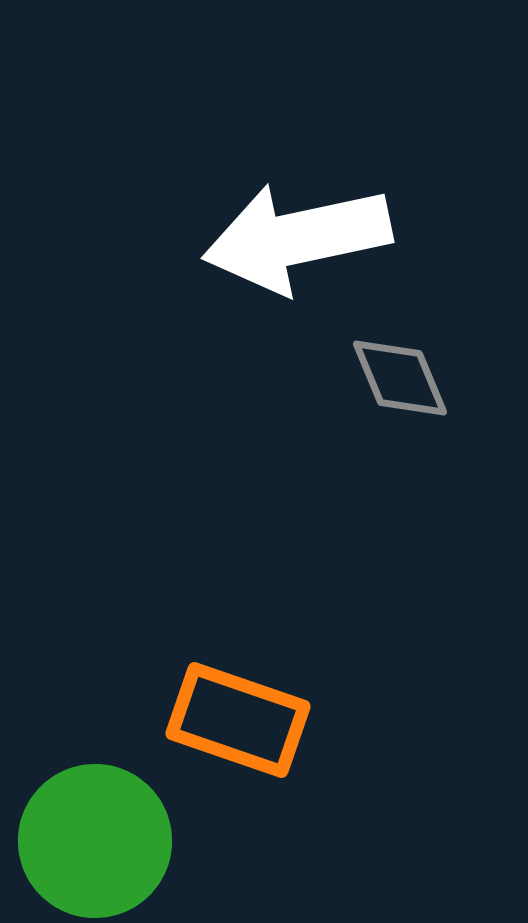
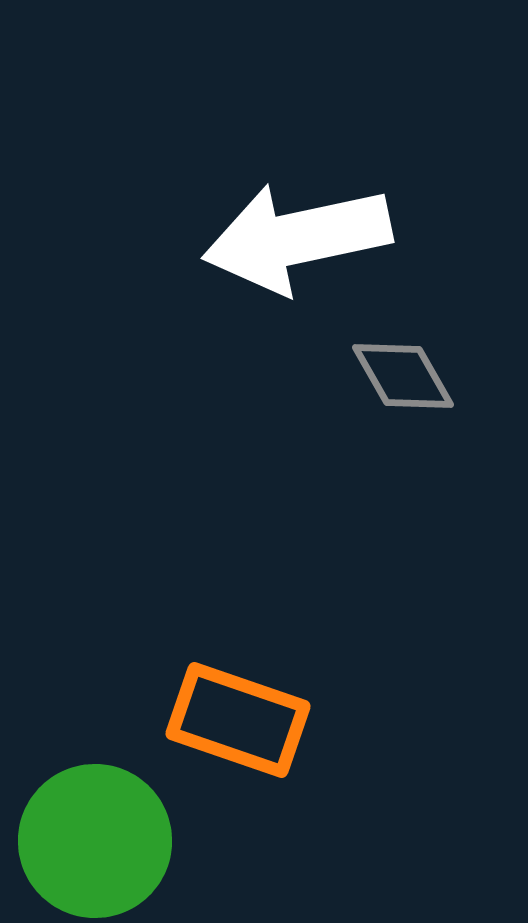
gray diamond: moved 3 px right, 2 px up; rotated 7 degrees counterclockwise
